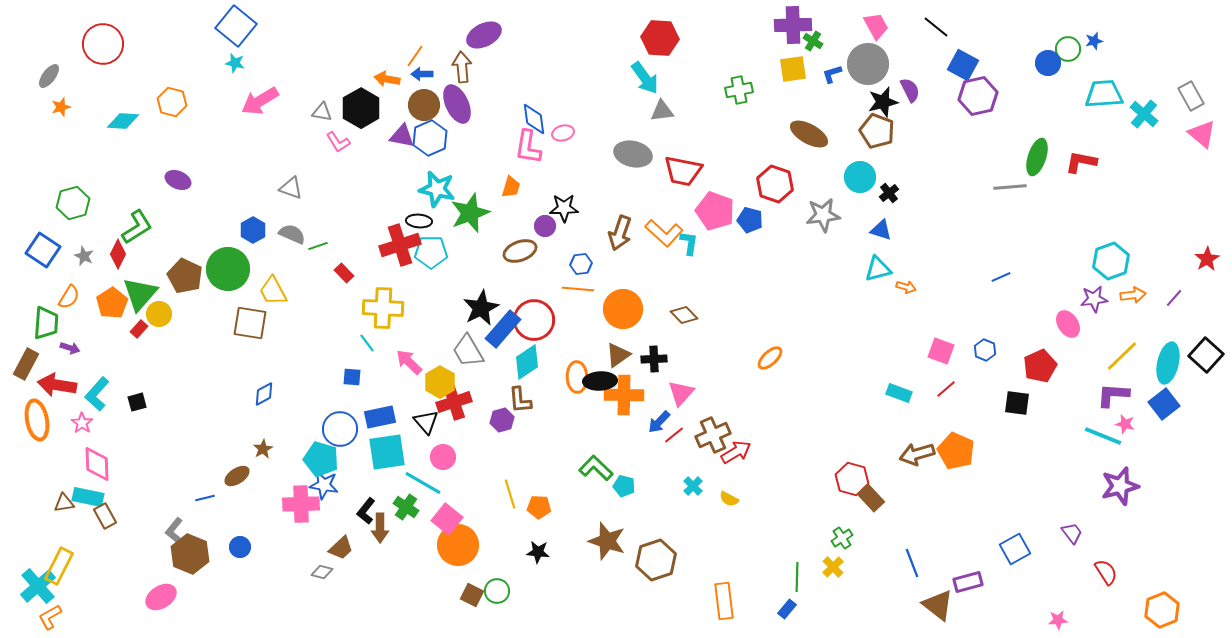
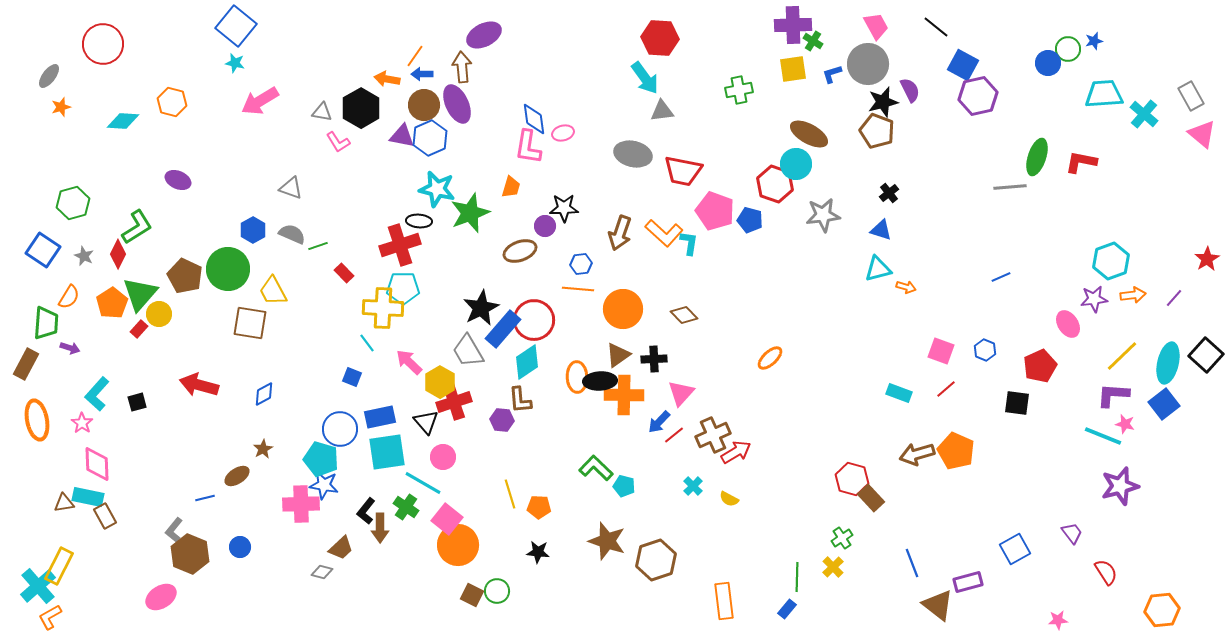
cyan circle at (860, 177): moved 64 px left, 13 px up
cyan pentagon at (431, 252): moved 28 px left, 36 px down
blue square at (352, 377): rotated 18 degrees clockwise
red arrow at (57, 385): moved 142 px right; rotated 6 degrees clockwise
purple hexagon at (502, 420): rotated 20 degrees clockwise
orange hexagon at (1162, 610): rotated 16 degrees clockwise
